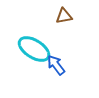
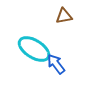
blue arrow: moved 1 px up
